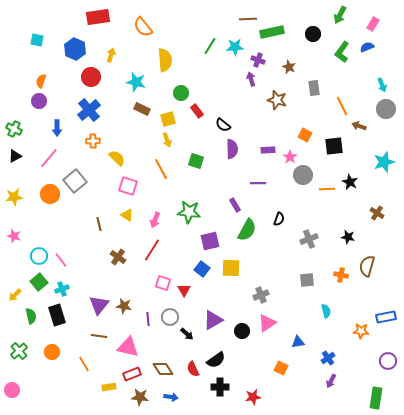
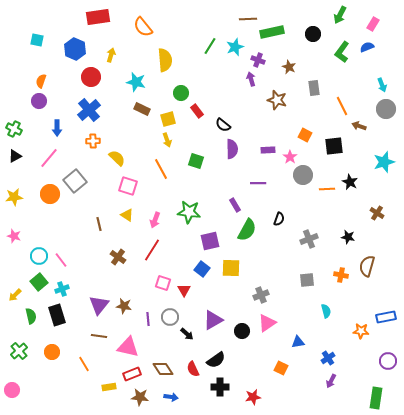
cyan star at (235, 47): rotated 18 degrees counterclockwise
